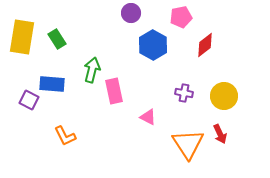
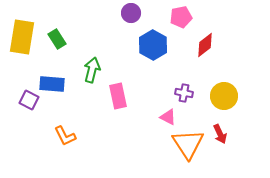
pink rectangle: moved 4 px right, 5 px down
pink triangle: moved 20 px right
